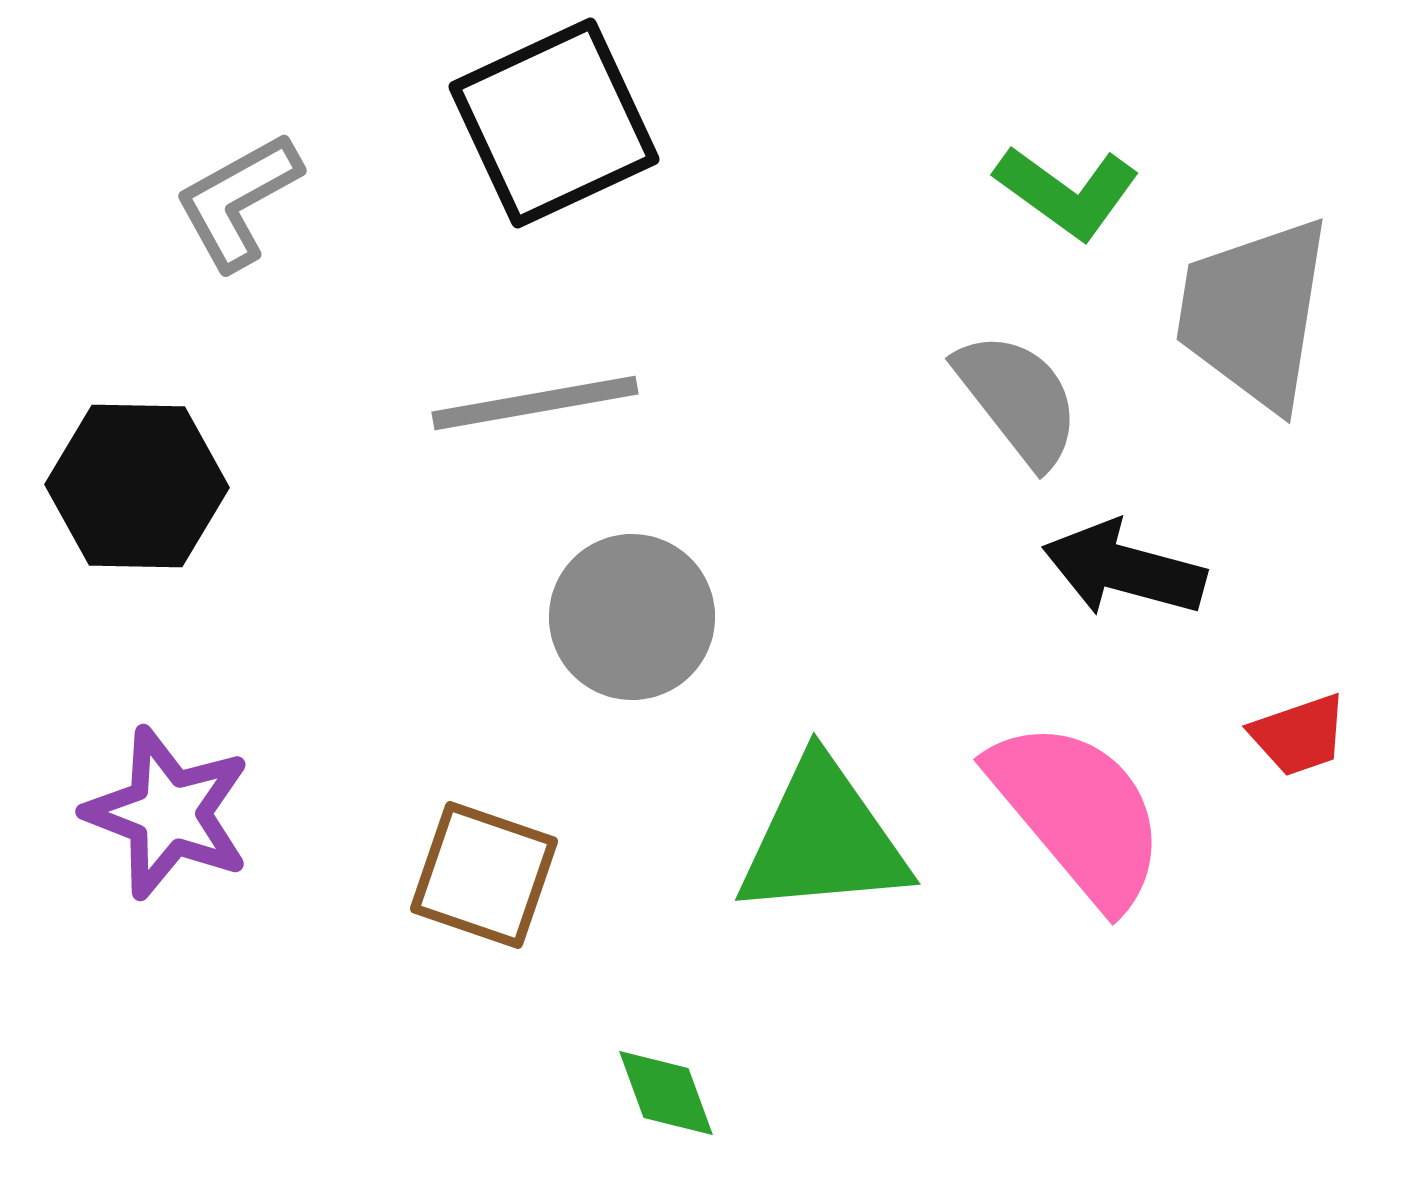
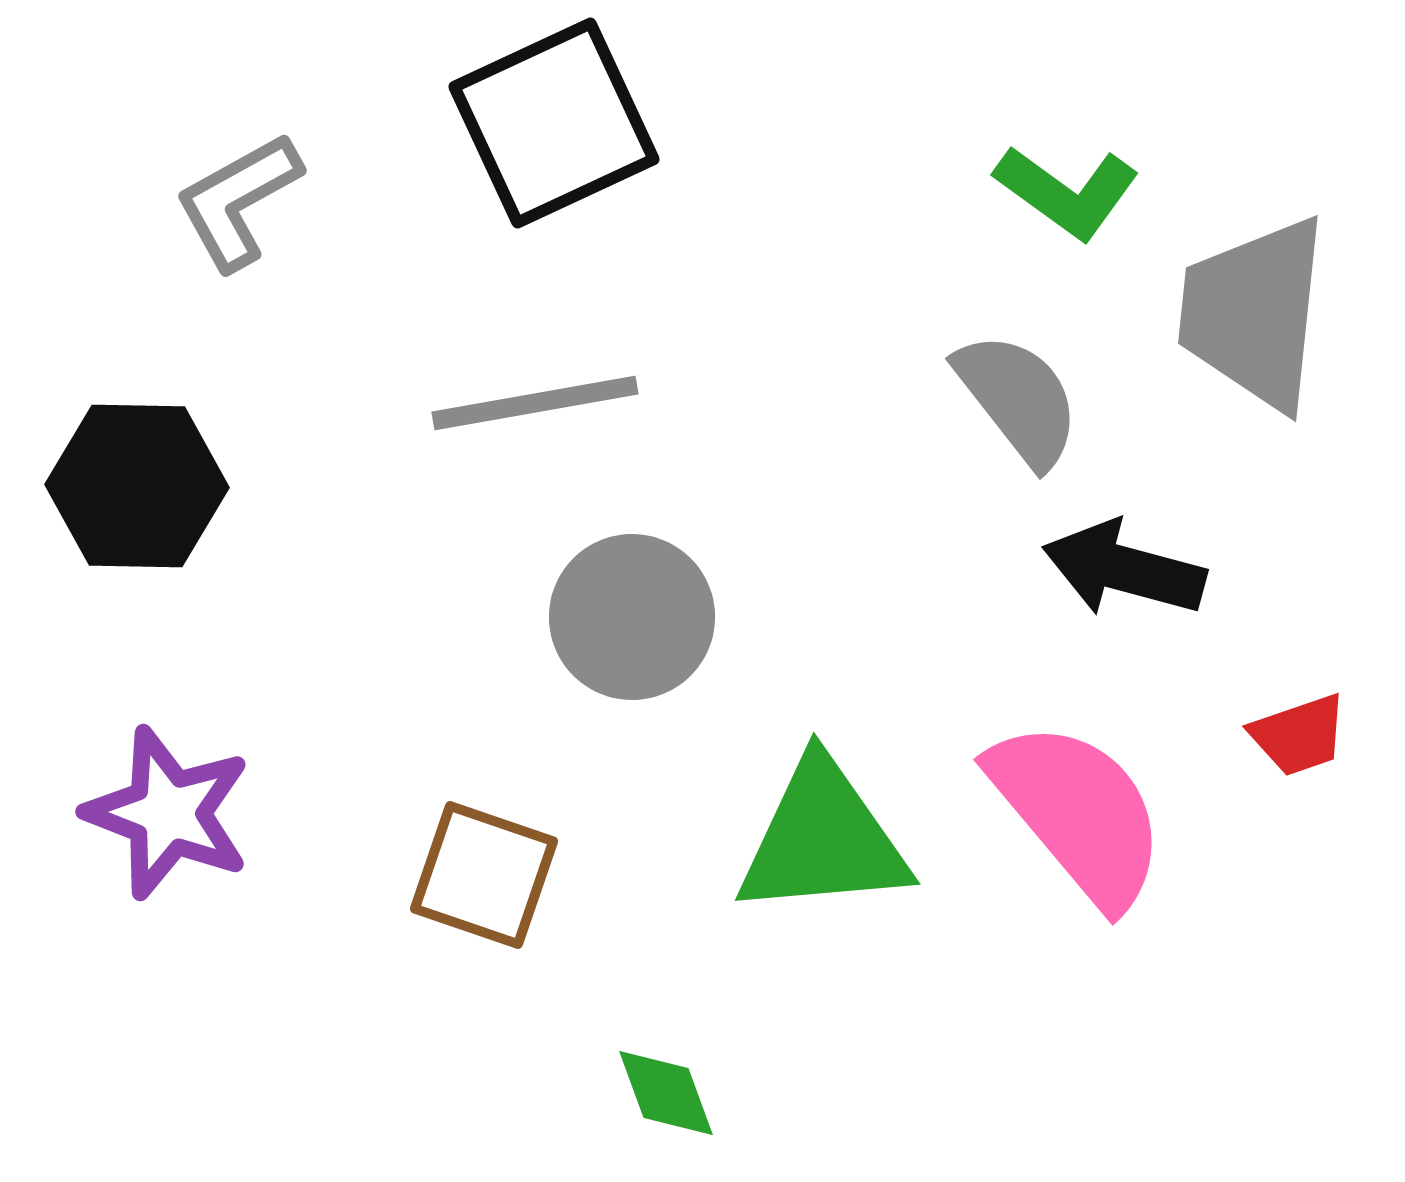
gray trapezoid: rotated 3 degrees counterclockwise
